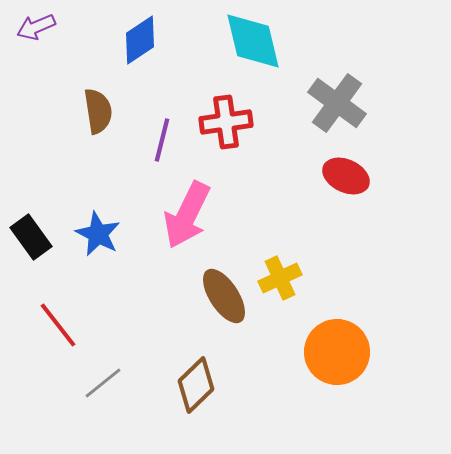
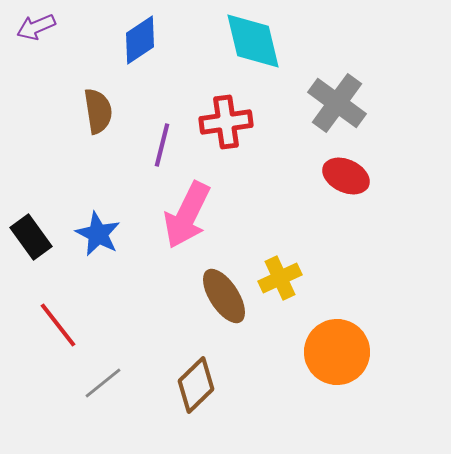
purple line: moved 5 px down
